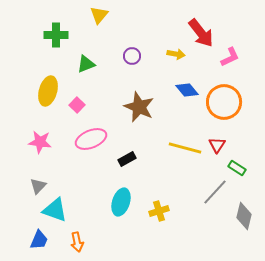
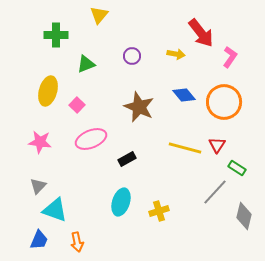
pink L-shape: rotated 30 degrees counterclockwise
blue diamond: moved 3 px left, 5 px down
